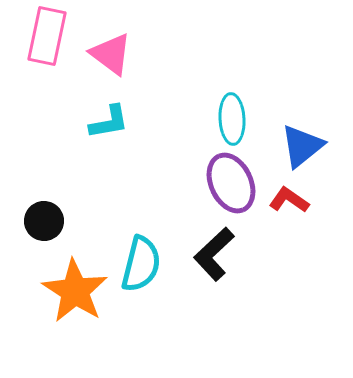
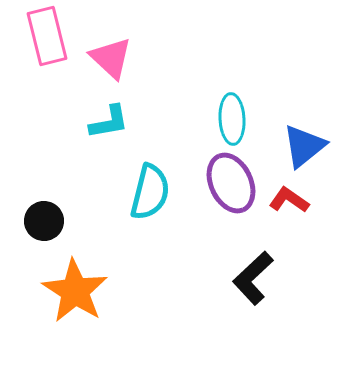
pink rectangle: rotated 26 degrees counterclockwise
pink triangle: moved 4 px down; rotated 6 degrees clockwise
blue triangle: moved 2 px right
black L-shape: moved 39 px right, 24 px down
cyan semicircle: moved 9 px right, 72 px up
